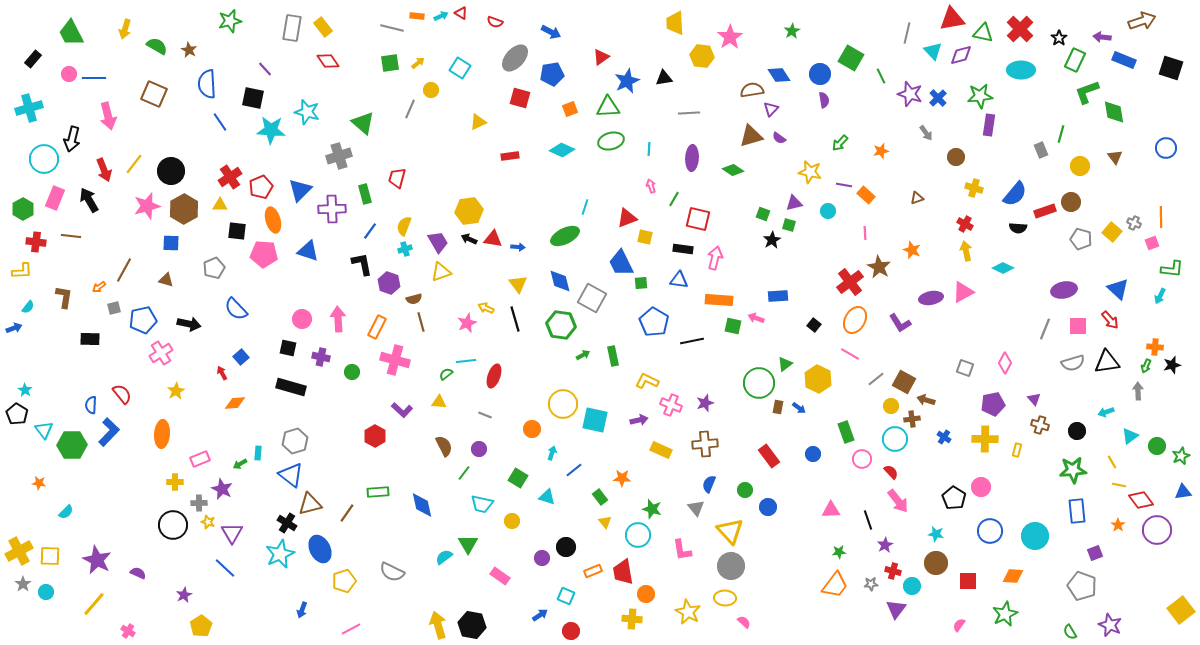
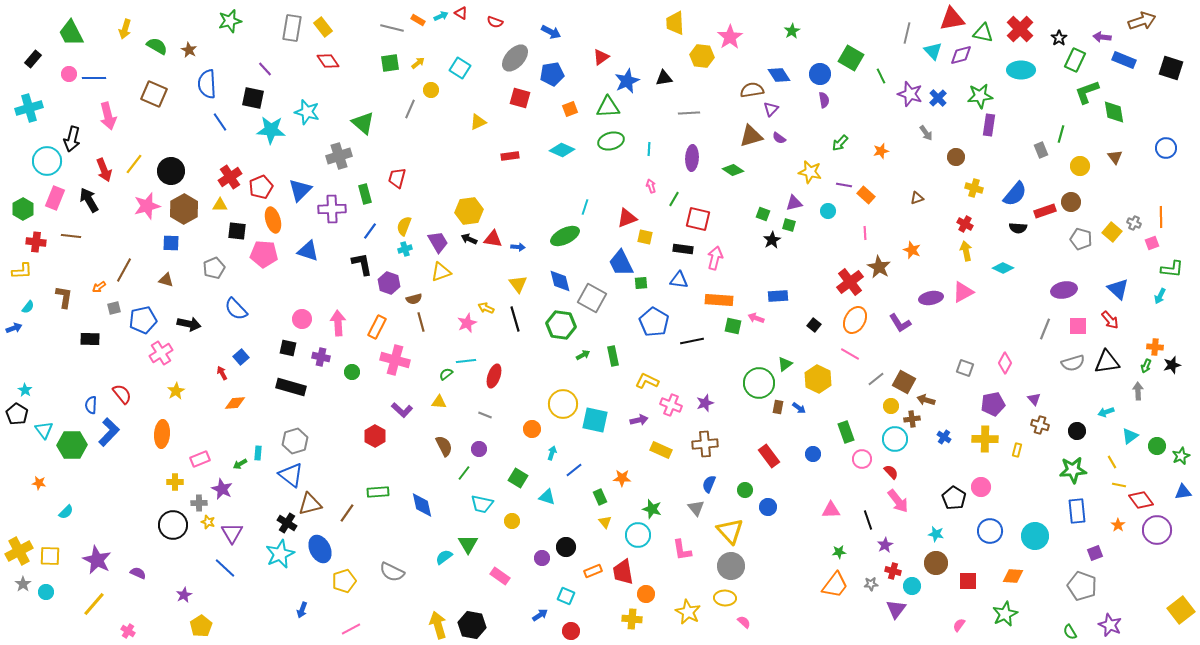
orange rectangle at (417, 16): moved 1 px right, 4 px down; rotated 24 degrees clockwise
cyan circle at (44, 159): moved 3 px right, 2 px down
pink arrow at (338, 319): moved 4 px down
green rectangle at (600, 497): rotated 14 degrees clockwise
